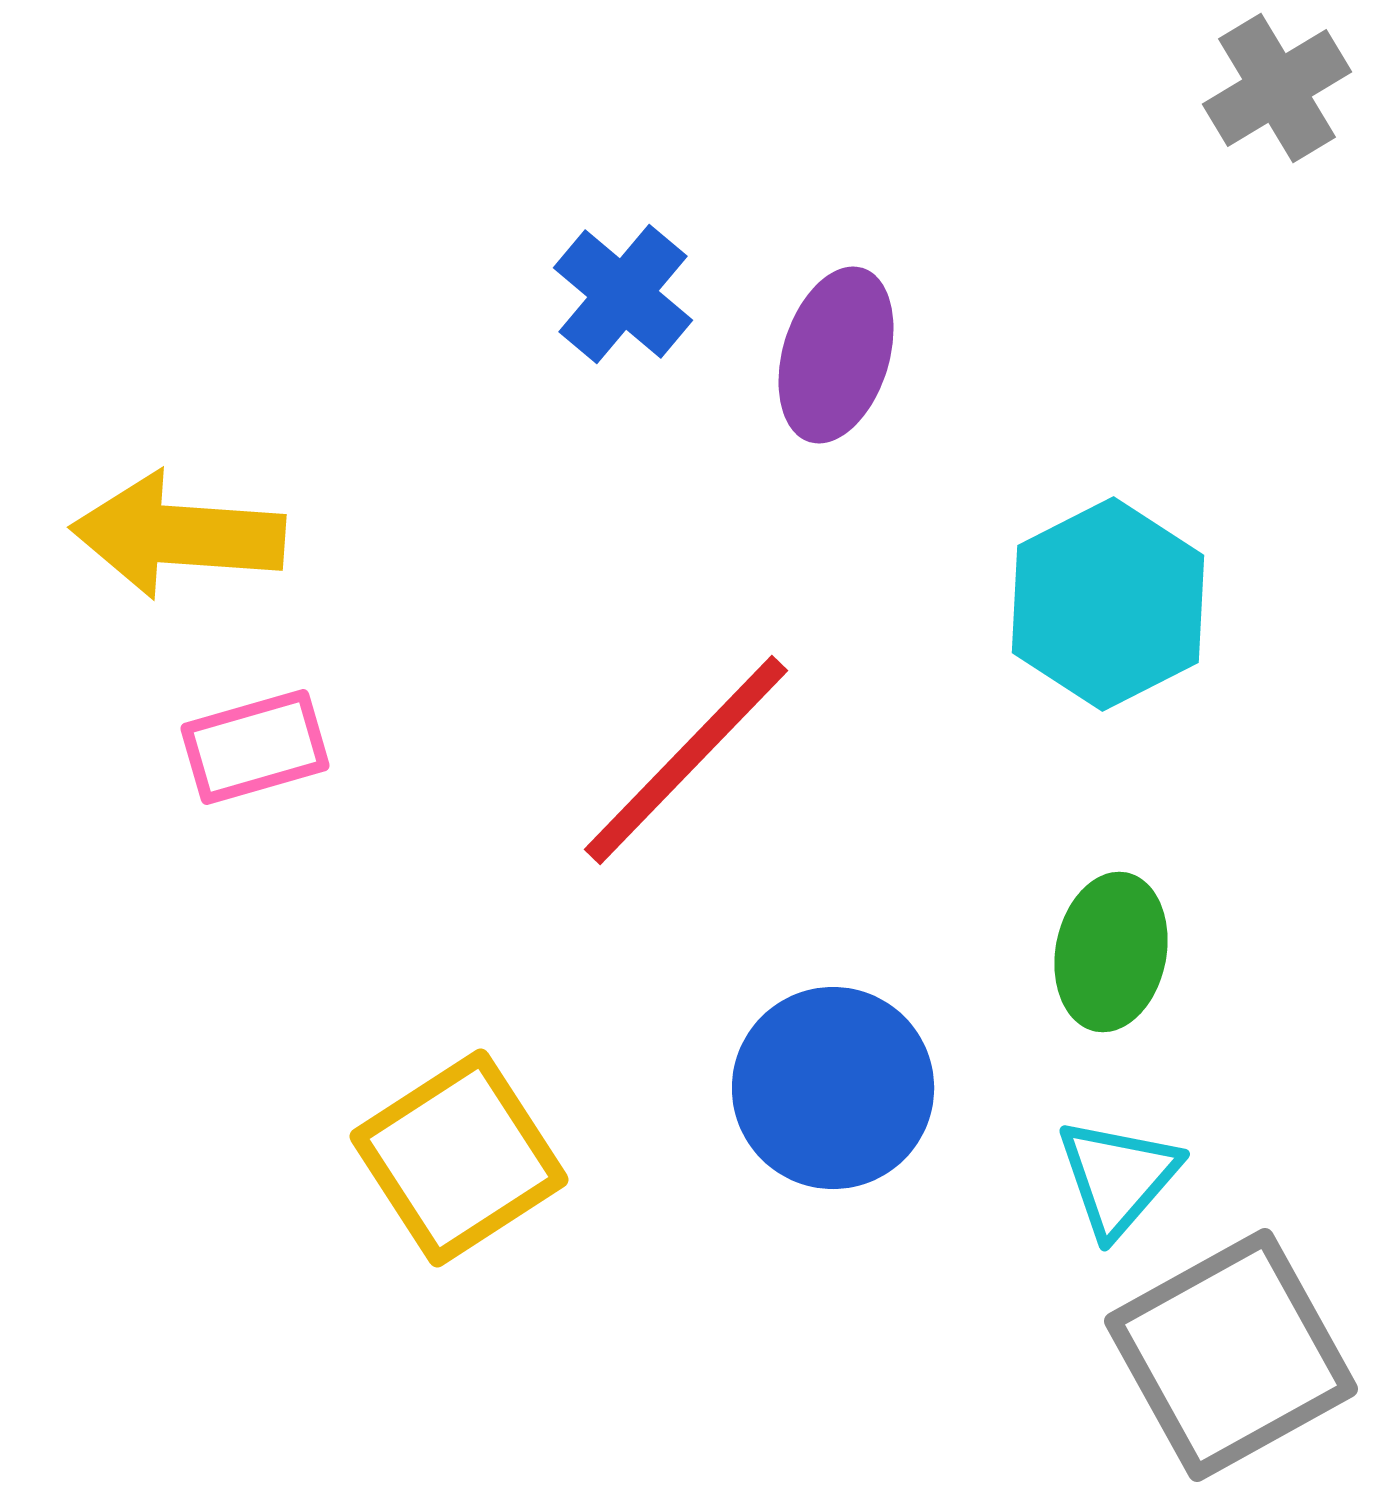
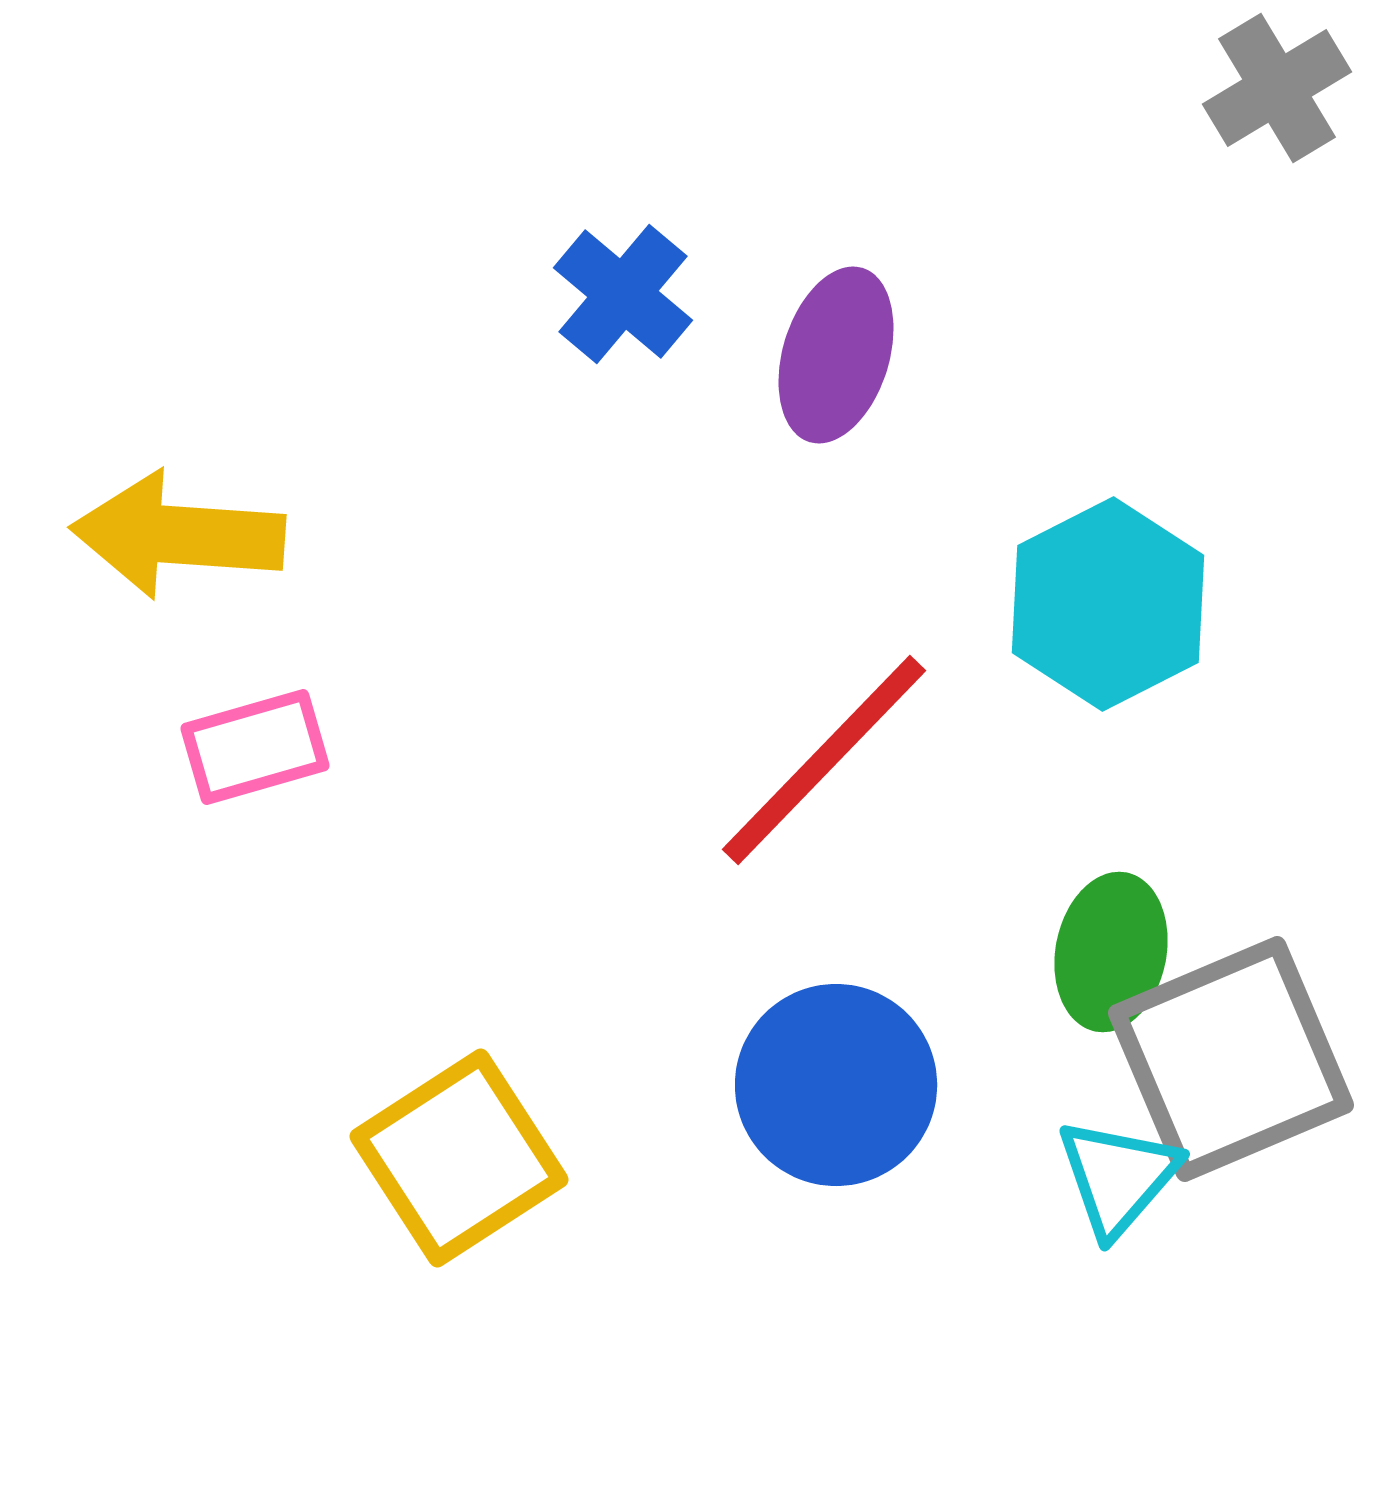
red line: moved 138 px right
blue circle: moved 3 px right, 3 px up
gray square: moved 296 px up; rotated 6 degrees clockwise
